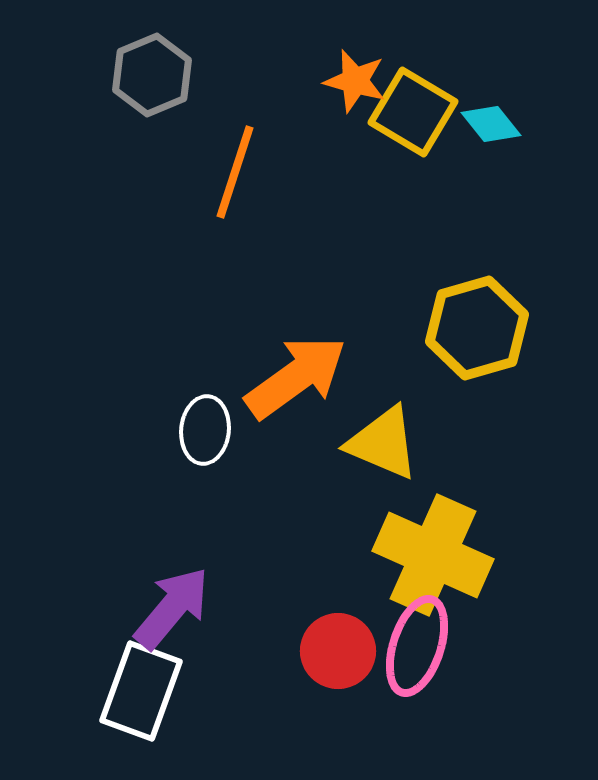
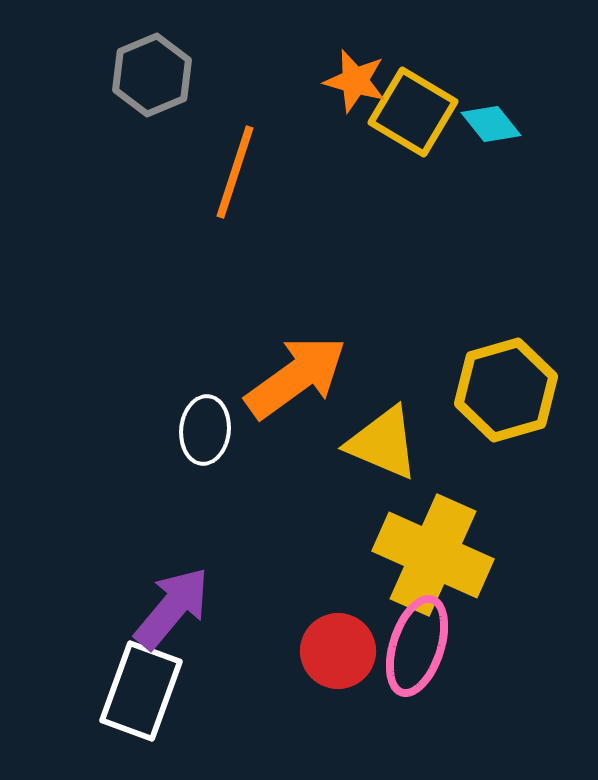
yellow hexagon: moved 29 px right, 62 px down
